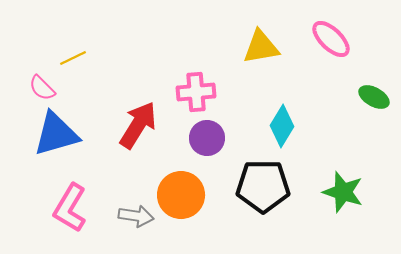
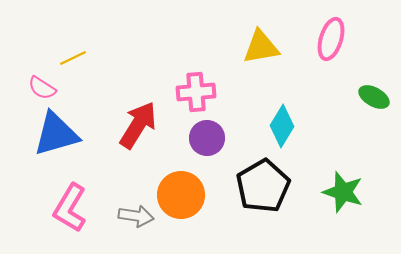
pink ellipse: rotated 63 degrees clockwise
pink semicircle: rotated 12 degrees counterclockwise
black pentagon: rotated 30 degrees counterclockwise
